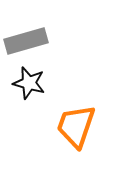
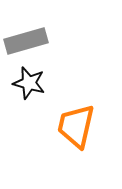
orange trapezoid: rotated 6 degrees counterclockwise
